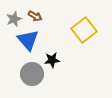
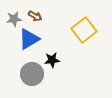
gray star: rotated 14 degrees clockwise
blue triangle: moved 1 px right, 1 px up; rotated 40 degrees clockwise
